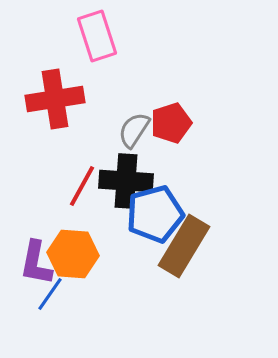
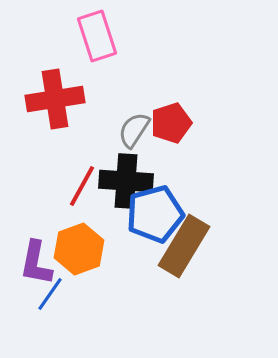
orange hexagon: moved 6 px right, 5 px up; rotated 24 degrees counterclockwise
